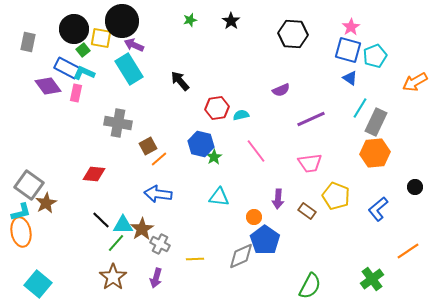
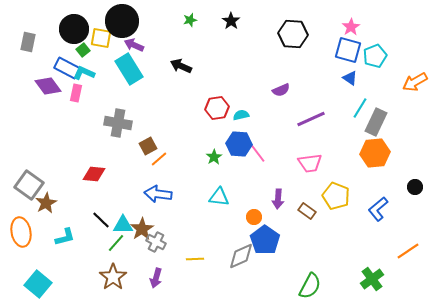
black arrow at (180, 81): moved 1 px right, 15 px up; rotated 25 degrees counterclockwise
blue hexagon at (201, 144): moved 38 px right; rotated 10 degrees counterclockwise
cyan L-shape at (21, 212): moved 44 px right, 25 px down
gray cross at (160, 244): moved 4 px left, 2 px up
